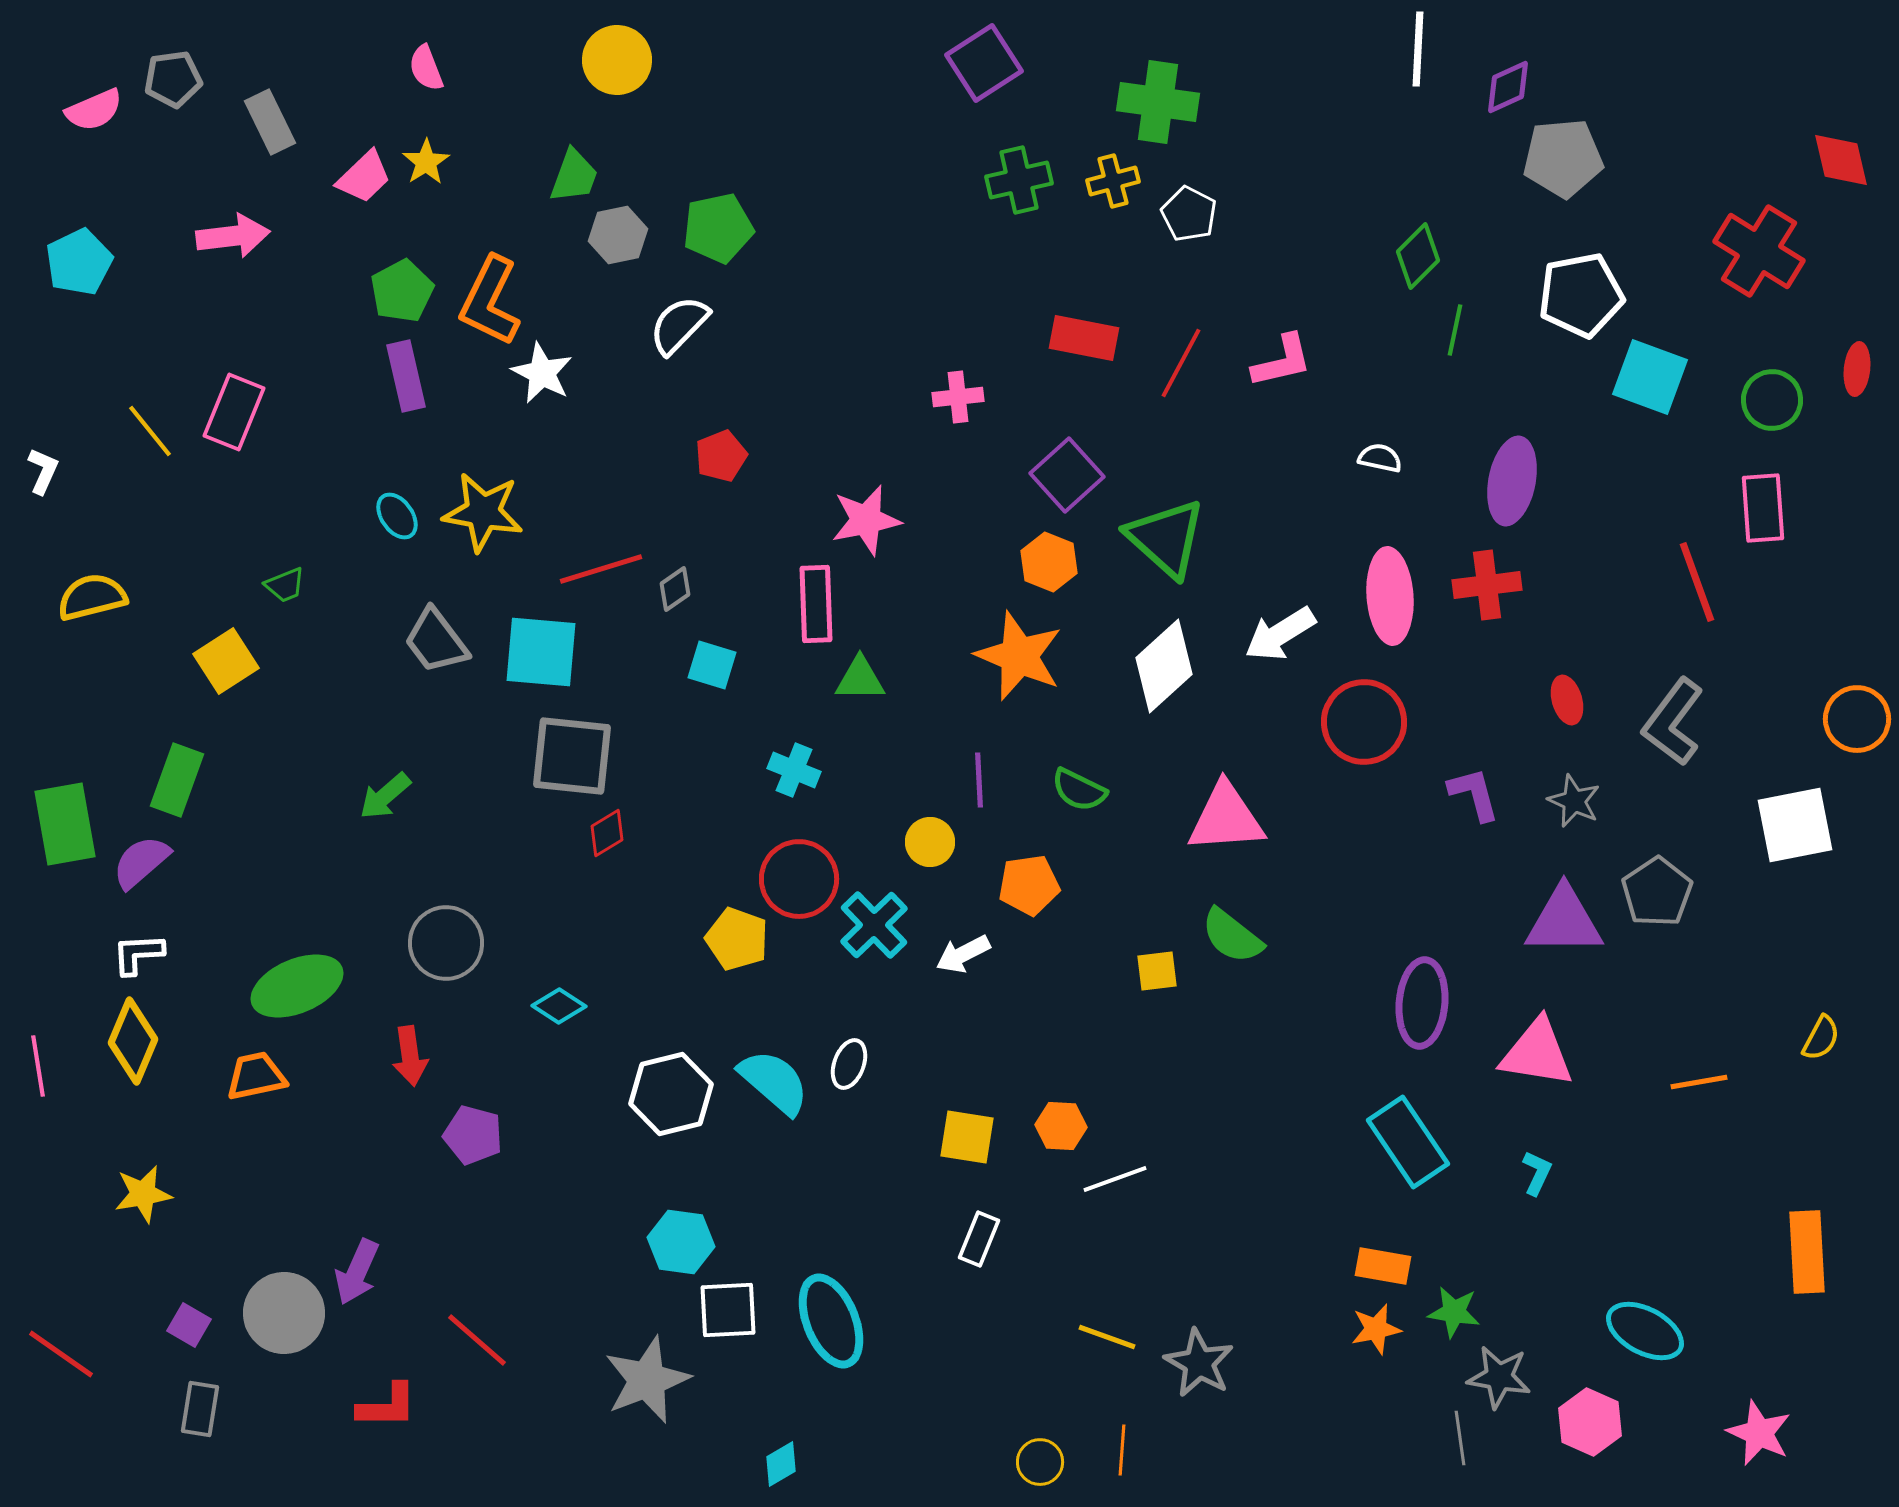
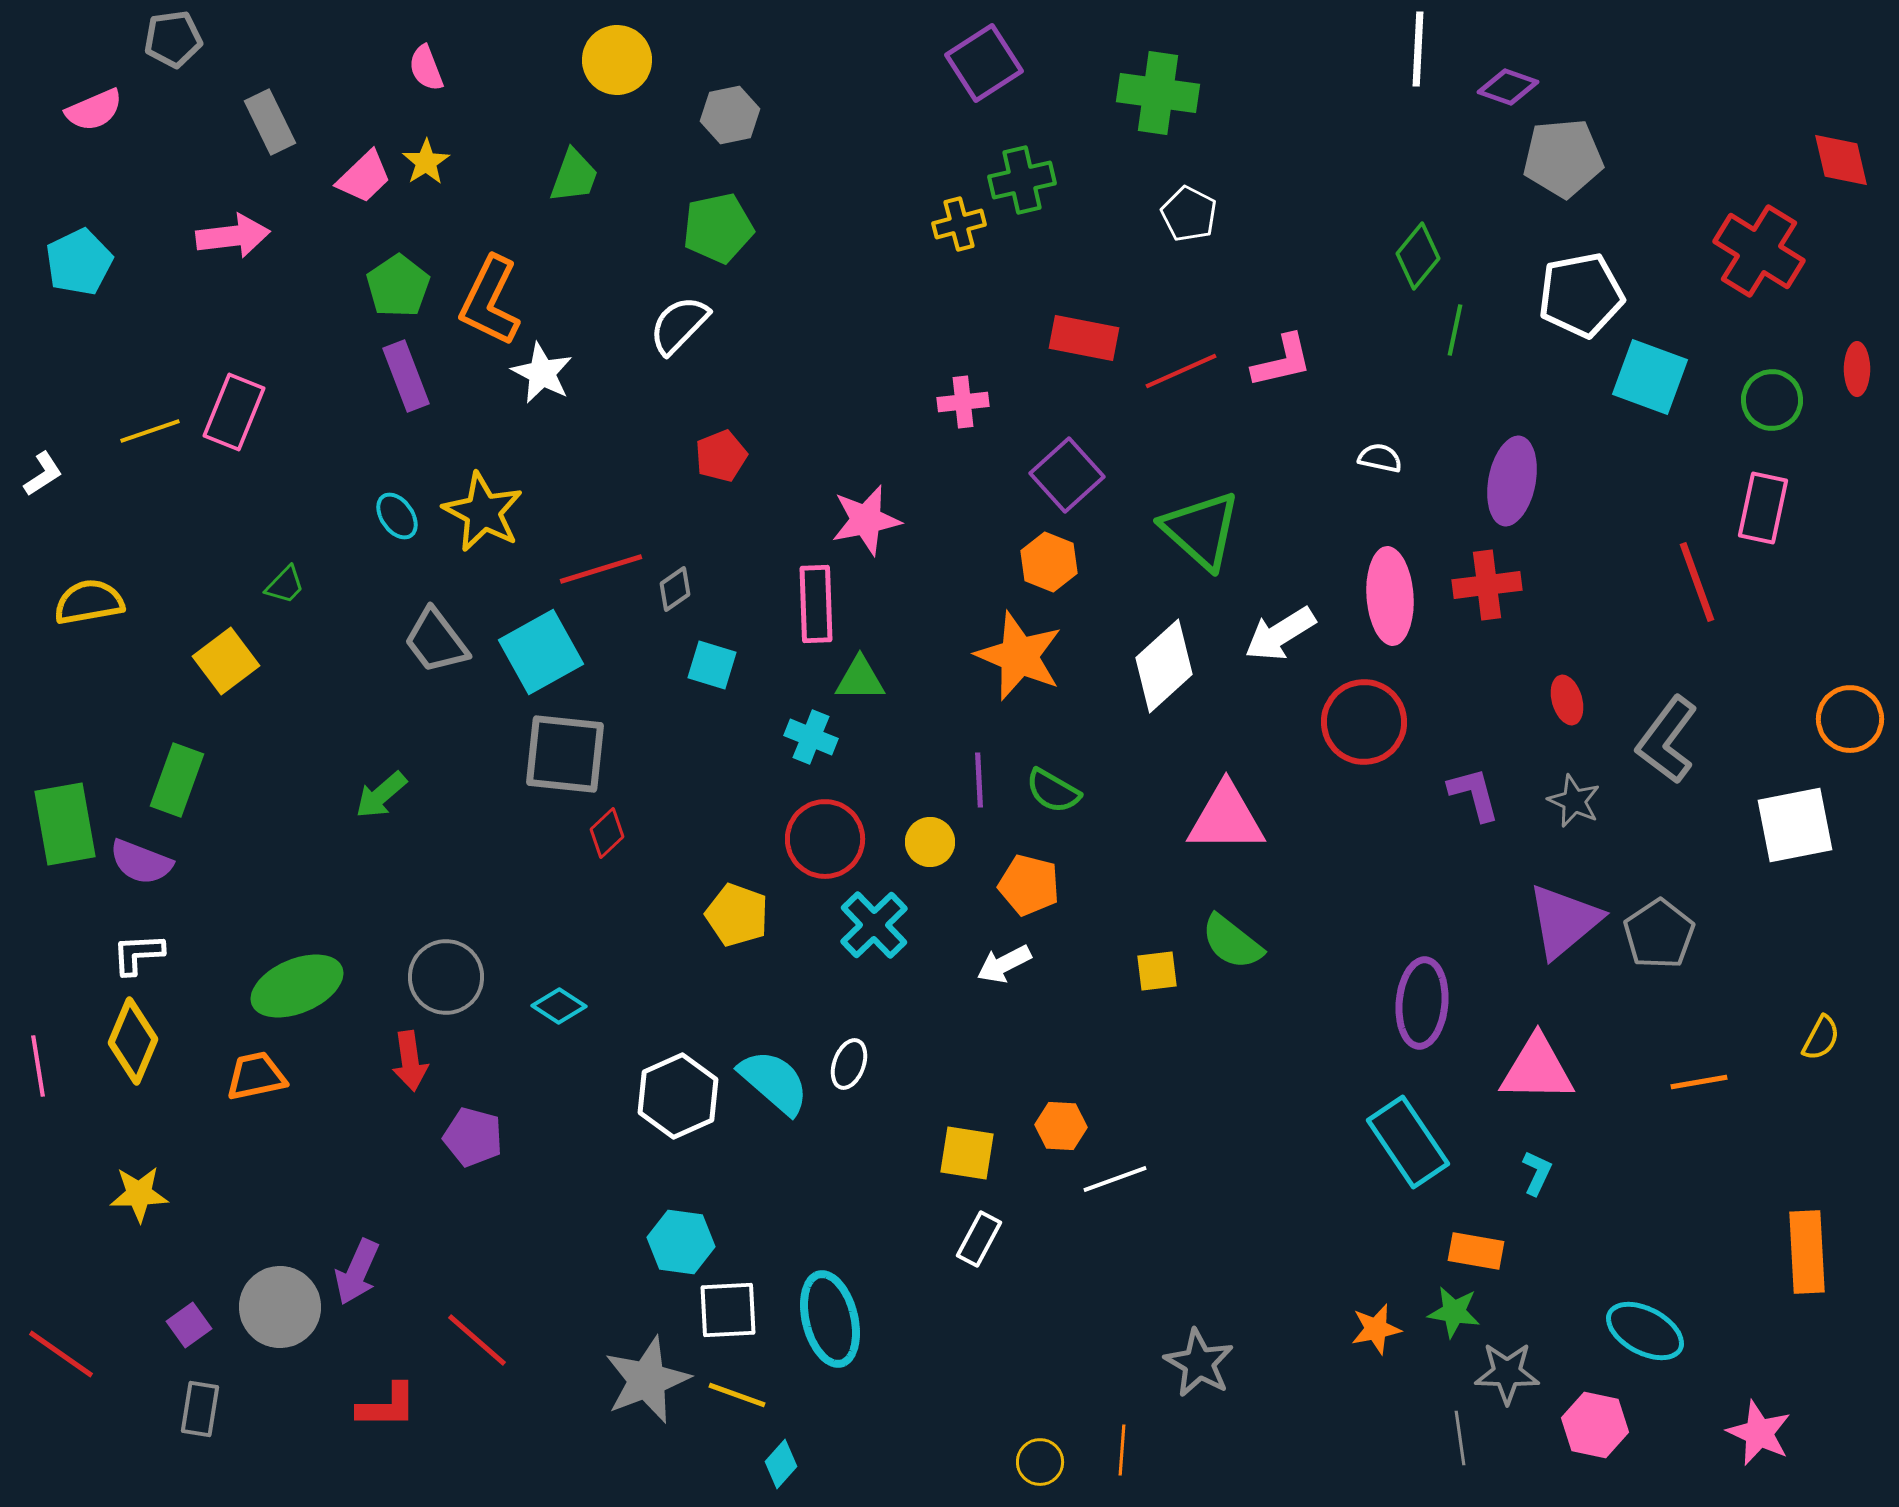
gray pentagon at (173, 79): moved 40 px up
purple diamond at (1508, 87): rotated 44 degrees clockwise
green cross at (1158, 102): moved 9 px up
green cross at (1019, 180): moved 3 px right
yellow cross at (1113, 181): moved 154 px left, 43 px down
gray hexagon at (618, 235): moved 112 px right, 120 px up
green diamond at (1418, 256): rotated 6 degrees counterclockwise
green pentagon at (402, 291): moved 4 px left, 5 px up; rotated 6 degrees counterclockwise
red line at (1181, 363): moved 8 px down; rotated 38 degrees clockwise
red ellipse at (1857, 369): rotated 6 degrees counterclockwise
purple rectangle at (406, 376): rotated 8 degrees counterclockwise
pink cross at (958, 397): moved 5 px right, 5 px down
yellow line at (150, 431): rotated 70 degrees counterclockwise
white L-shape at (43, 471): moved 3 px down; rotated 33 degrees clockwise
pink rectangle at (1763, 508): rotated 16 degrees clockwise
yellow star at (483, 512): rotated 18 degrees clockwise
green triangle at (1166, 538): moved 35 px right, 8 px up
green trapezoid at (285, 585): rotated 24 degrees counterclockwise
yellow semicircle at (92, 597): moved 3 px left, 5 px down; rotated 4 degrees clockwise
cyan square at (541, 652): rotated 34 degrees counterclockwise
yellow square at (226, 661): rotated 4 degrees counterclockwise
orange circle at (1857, 719): moved 7 px left
gray L-shape at (1673, 722): moved 6 px left, 18 px down
gray square at (572, 756): moved 7 px left, 2 px up
cyan cross at (794, 770): moved 17 px right, 33 px up
green semicircle at (1079, 790): moved 26 px left, 1 px down; rotated 4 degrees clockwise
green arrow at (385, 796): moved 4 px left, 1 px up
pink triangle at (1226, 818): rotated 4 degrees clockwise
red diamond at (607, 833): rotated 12 degrees counterclockwise
purple semicircle at (141, 862): rotated 118 degrees counterclockwise
red circle at (799, 879): moved 26 px right, 40 px up
orange pentagon at (1029, 885): rotated 22 degrees clockwise
gray pentagon at (1657, 892): moved 2 px right, 42 px down
purple triangle at (1564, 921): rotated 40 degrees counterclockwise
green semicircle at (1232, 936): moved 6 px down
yellow pentagon at (737, 939): moved 24 px up
gray circle at (446, 943): moved 34 px down
white arrow at (963, 954): moved 41 px right, 10 px down
pink triangle at (1537, 1053): moved 16 px down; rotated 8 degrees counterclockwise
red arrow at (410, 1056): moved 5 px down
white hexagon at (671, 1094): moved 7 px right, 2 px down; rotated 10 degrees counterclockwise
purple pentagon at (473, 1135): moved 2 px down
yellow square at (967, 1137): moved 16 px down
yellow star at (143, 1194): moved 4 px left; rotated 8 degrees clockwise
white rectangle at (979, 1239): rotated 6 degrees clockwise
orange rectangle at (1383, 1266): moved 93 px right, 15 px up
gray circle at (284, 1313): moved 4 px left, 6 px up
cyan ellipse at (831, 1321): moved 1 px left, 2 px up; rotated 8 degrees clockwise
purple square at (189, 1325): rotated 24 degrees clockwise
yellow line at (1107, 1337): moved 370 px left, 58 px down
gray star at (1499, 1377): moved 8 px right, 4 px up; rotated 8 degrees counterclockwise
pink hexagon at (1590, 1422): moved 5 px right, 3 px down; rotated 12 degrees counterclockwise
cyan diamond at (781, 1464): rotated 18 degrees counterclockwise
